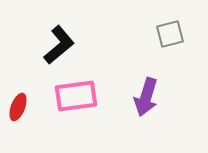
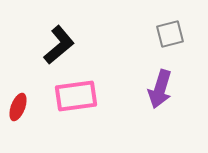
purple arrow: moved 14 px right, 8 px up
